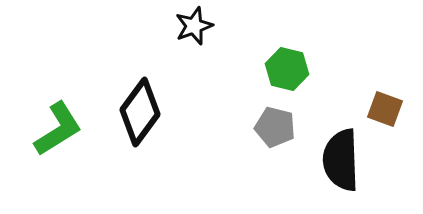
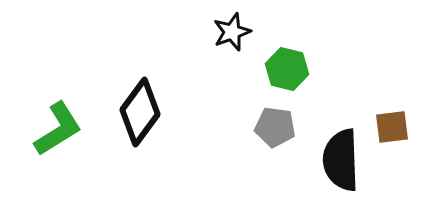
black star: moved 38 px right, 6 px down
brown square: moved 7 px right, 18 px down; rotated 27 degrees counterclockwise
gray pentagon: rotated 6 degrees counterclockwise
